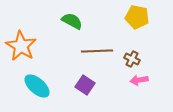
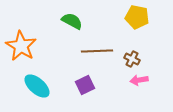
purple square: rotated 30 degrees clockwise
